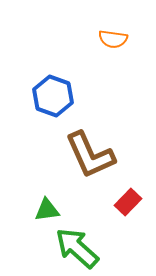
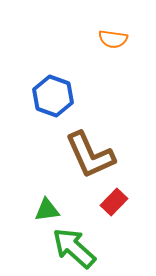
red rectangle: moved 14 px left
green arrow: moved 3 px left
